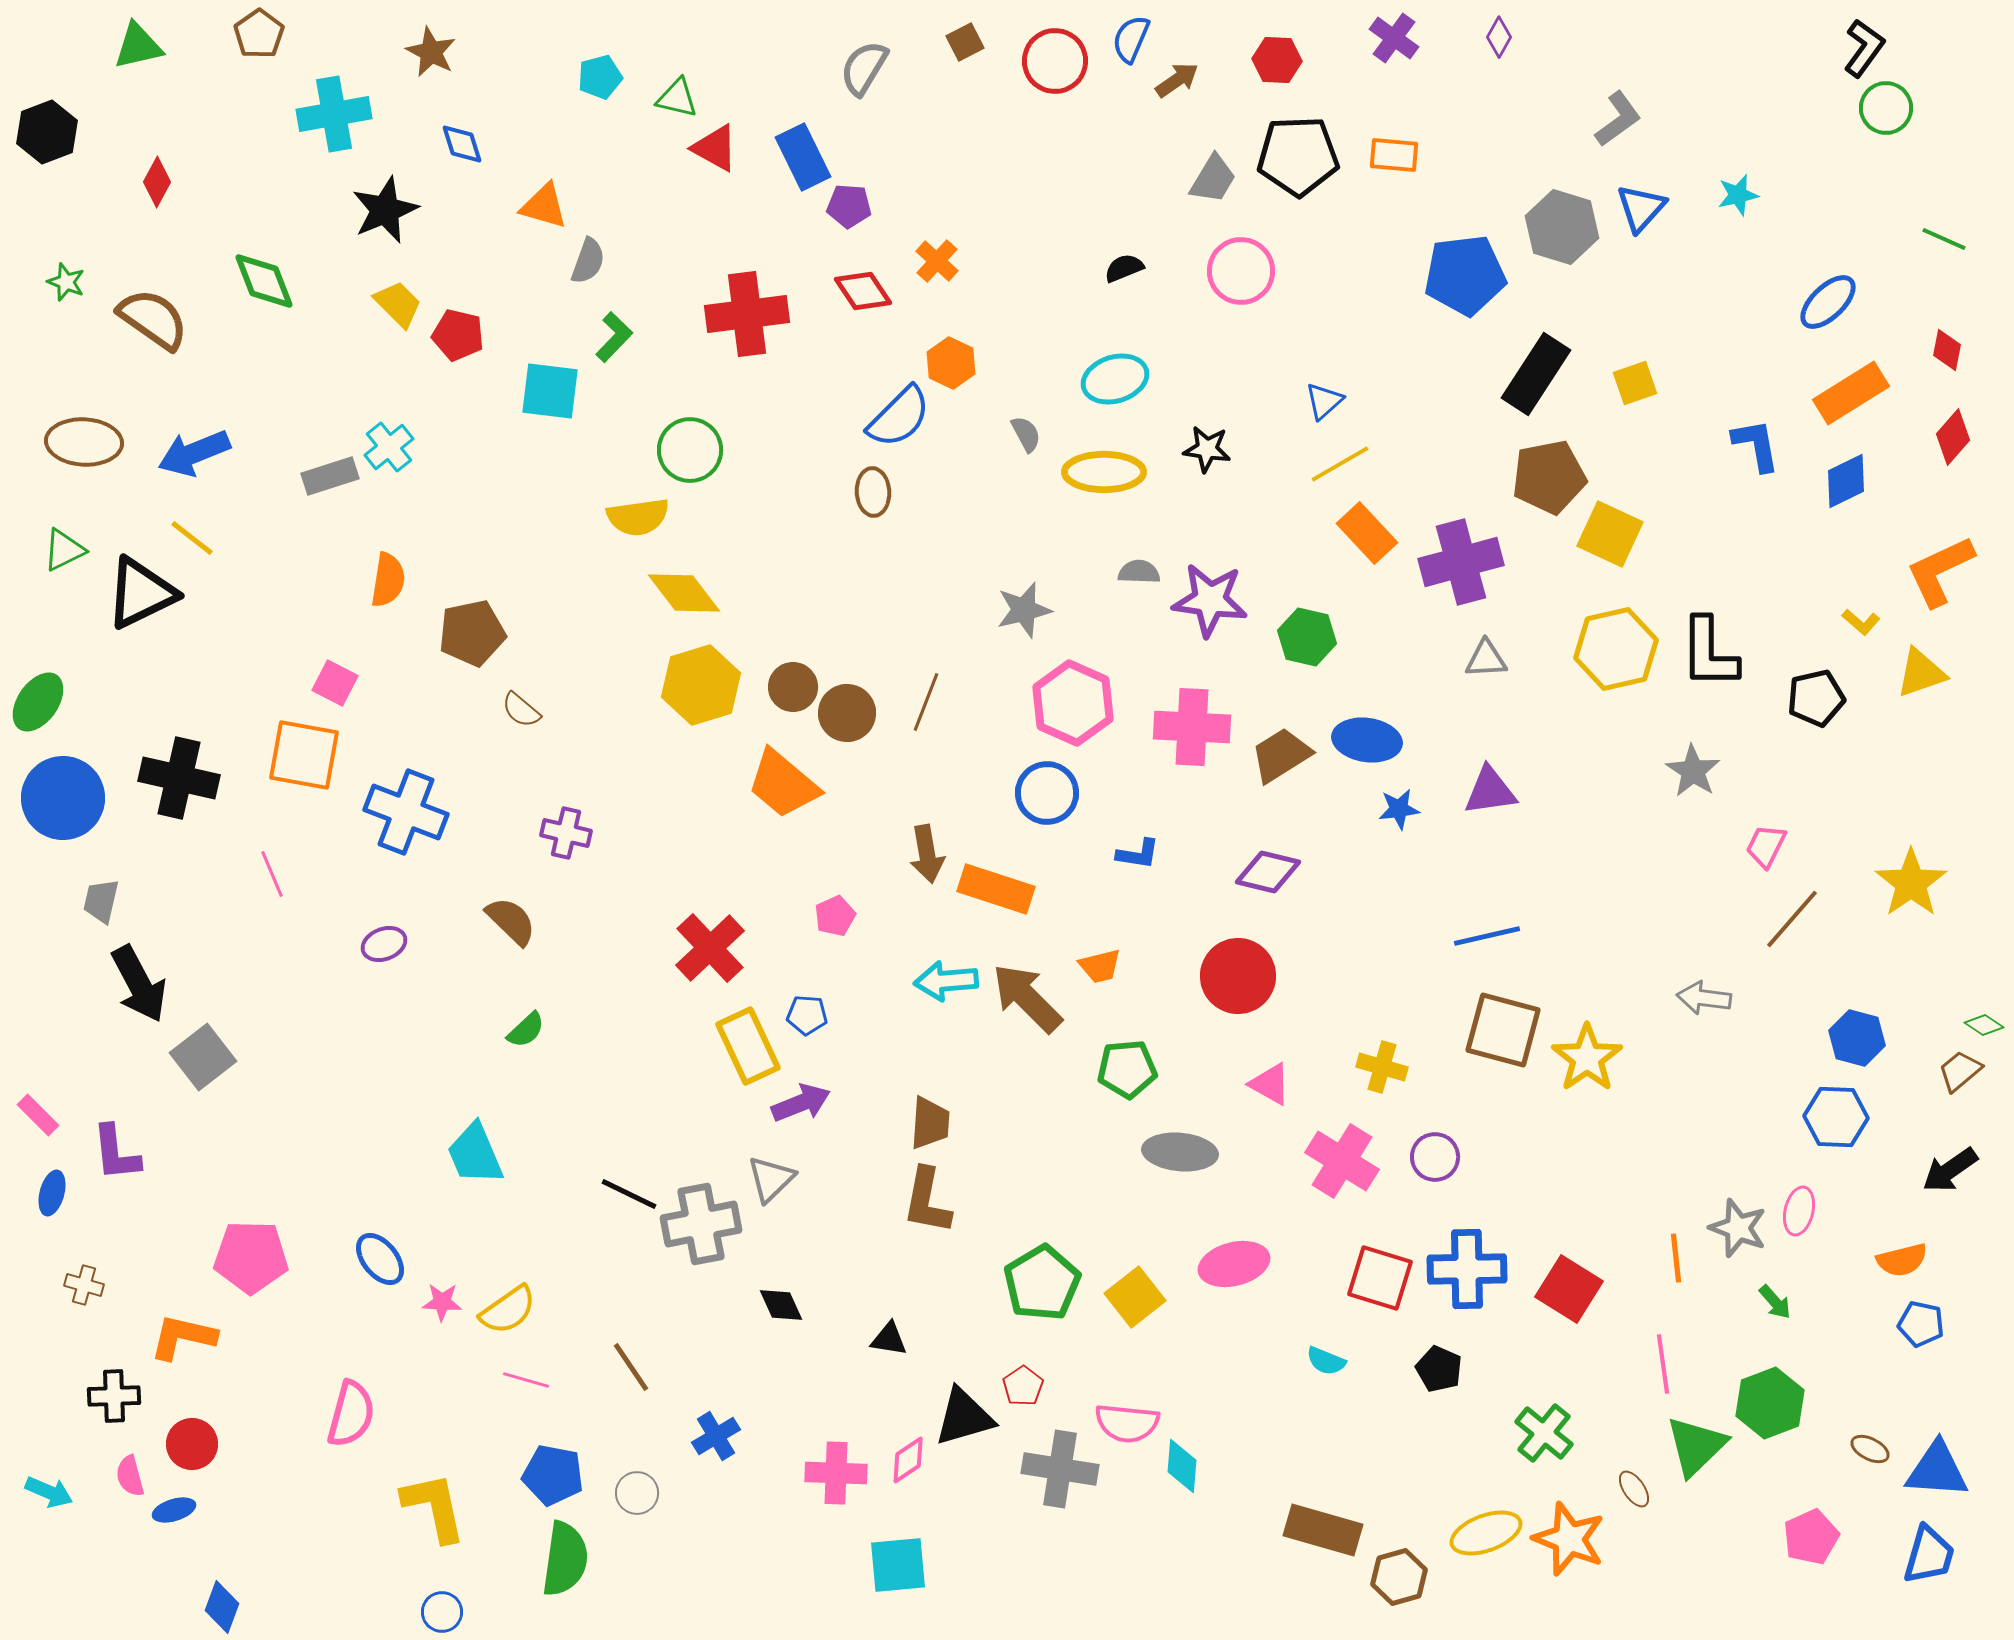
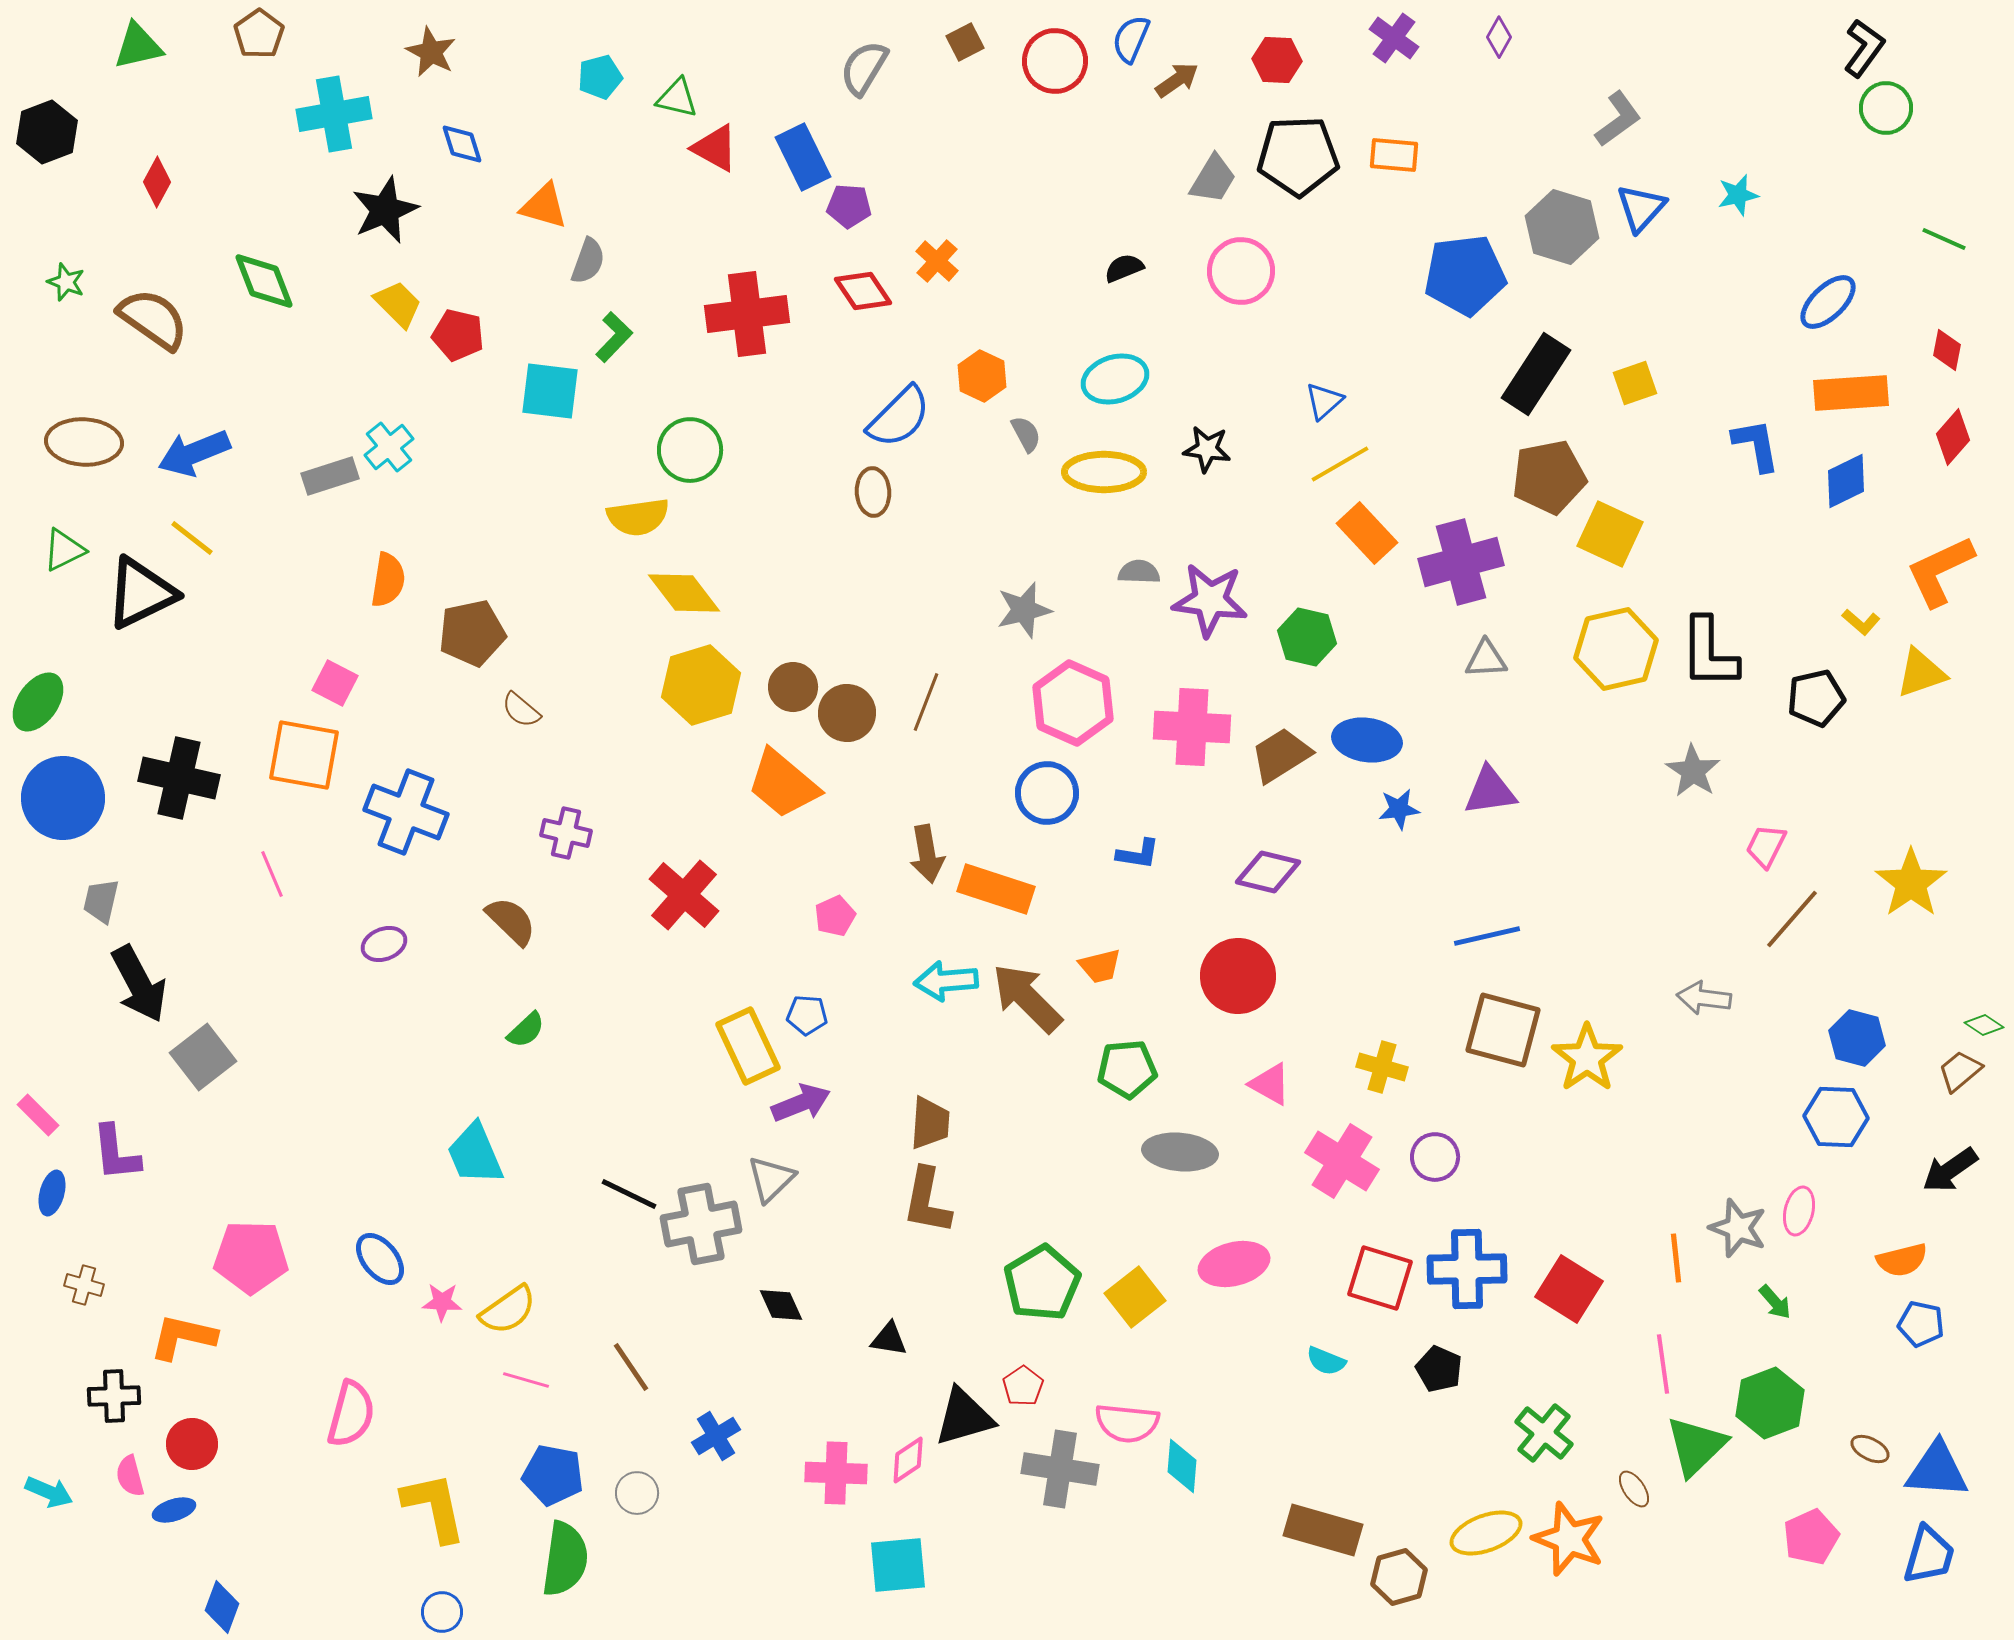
orange hexagon at (951, 363): moved 31 px right, 13 px down
orange rectangle at (1851, 393): rotated 28 degrees clockwise
red cross at (710, 948): moved 26 px left, 53 px up; rotated 6 degrees counterclockwise
